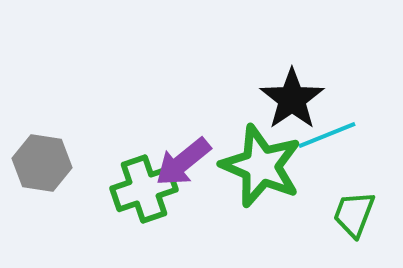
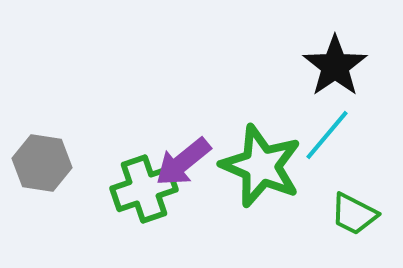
black star: moved 43 px right, 33 px up
cyan line: rotated 28 degrees counterclockwise
green trapezoid: rotated 84 degrees counterclockwise
